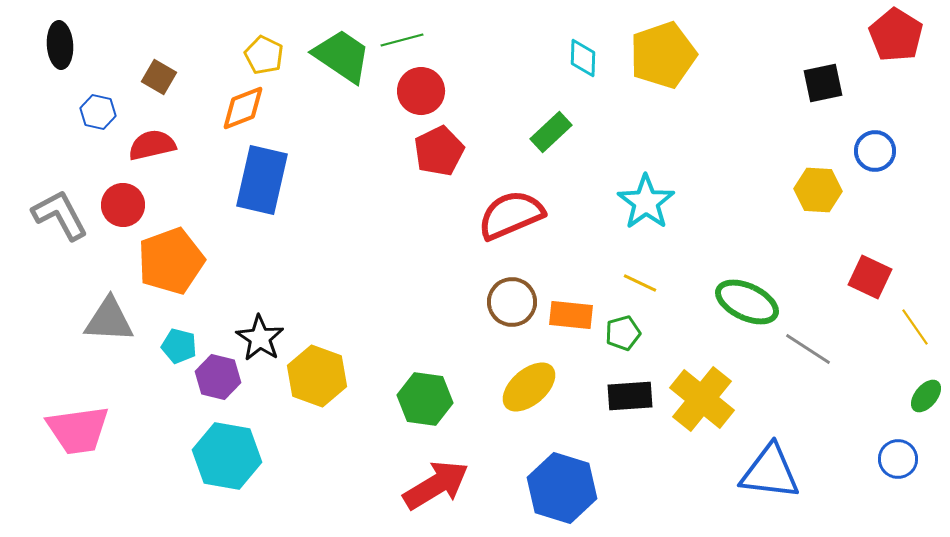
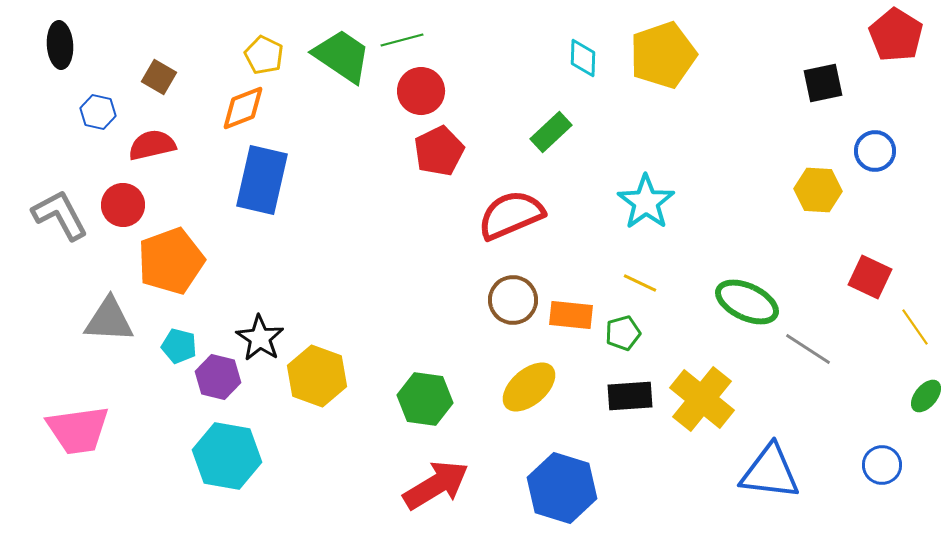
brown circle at (512, 302): moved 1 px right, 2 px up
blue circle at (898, 459): moved 16 px left, 6 px down
